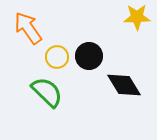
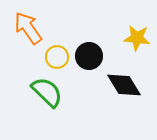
yellow star: moved 21 px down; rotated 8 degrees clockwise
